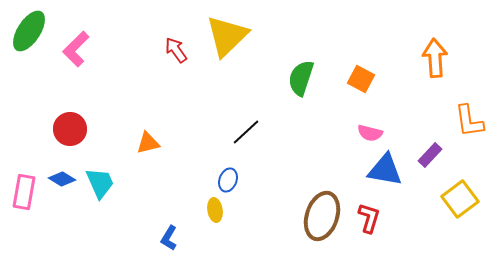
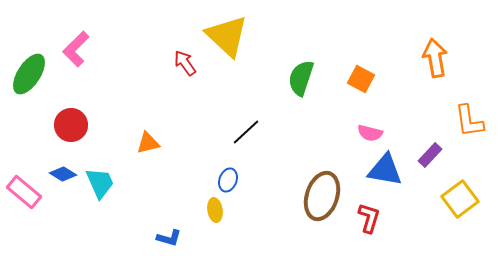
green ellipse: moved 43 px down
yellow triangle: rotated 33 degrees counterclockwise
red arrow: moved 9 px right, 13 px down
orange arrow: rotated 6 degrees counterclockwise
red circle: moved 1 px right, 4 px up
blue diamond: moved 1 px right, 5 px up
pink rectangle: rotated 60 degrees counterclockwise
brown ellipse: moved 20 px up
blue L-shape: rotated 105 degrees counterclockwise
